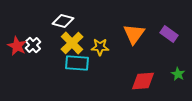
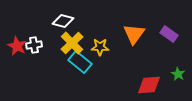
white cross: moved 1 px right; rotated 35 degrees clockwise
cyan rectangle: moved 3 px right, 1 px up; rotated 35 degrees clockwise
red diamond: moved 6 px right, 4 px down
